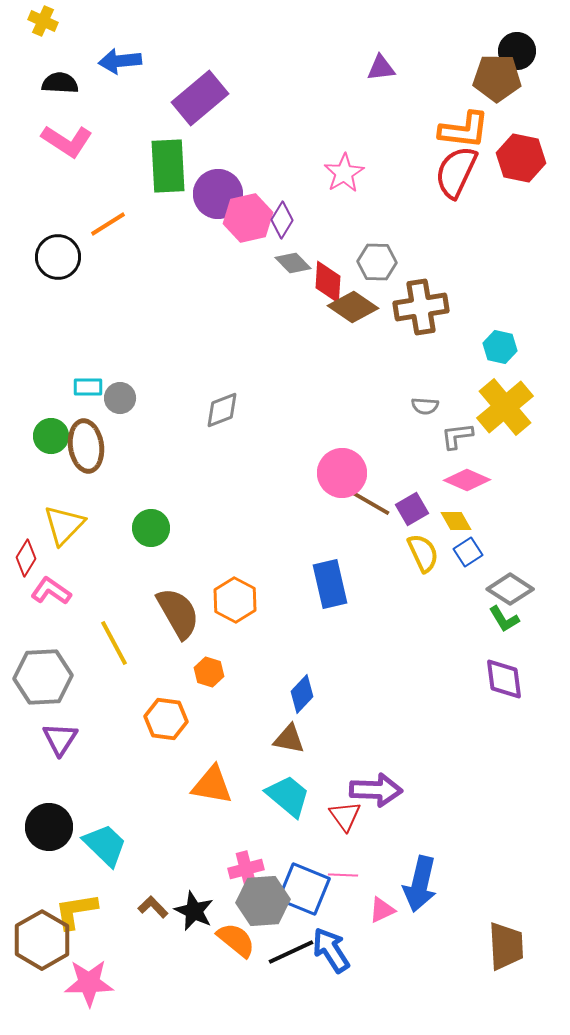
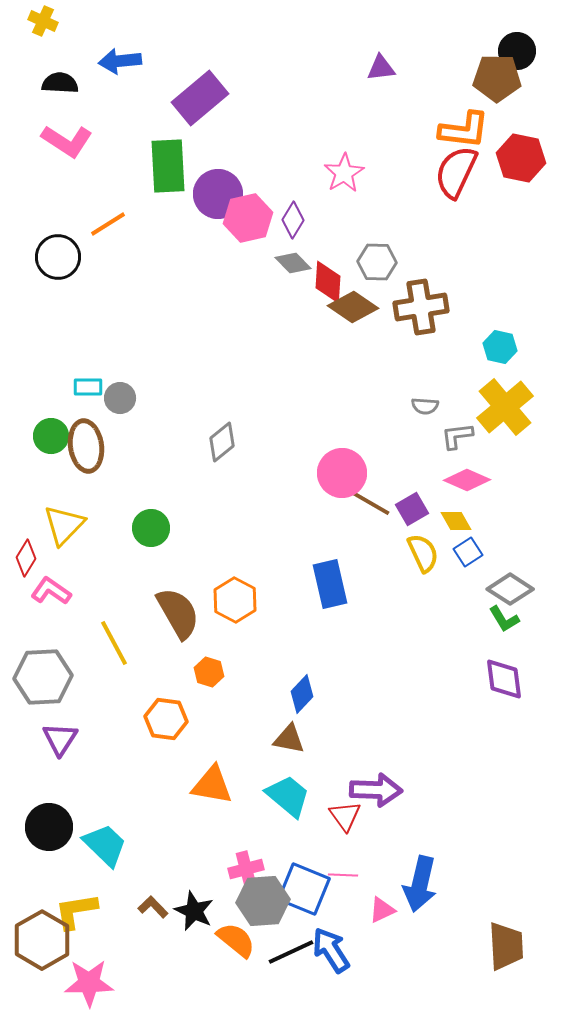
purple diamond at (282, 220): moved 11 px right
gray diamond at (222, 410): moved 32 px down; rotated 18 degrees counterclockwise
